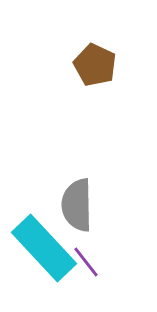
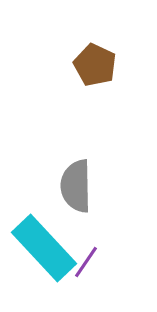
gray semicircle: moved 1 px left, 19 px up
purple line: rotated 72 degrees clockwise
